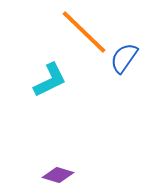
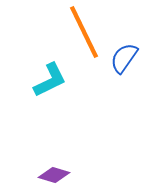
orange line: rotated 20 degrees clockwise
purple diamond: moved 4 px left
